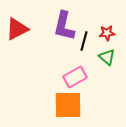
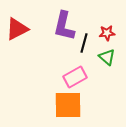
black line: moved 2 px down
